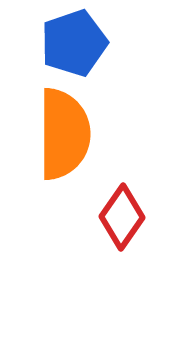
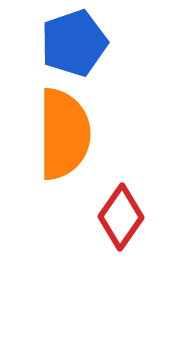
red diamond: moved 1 px left
